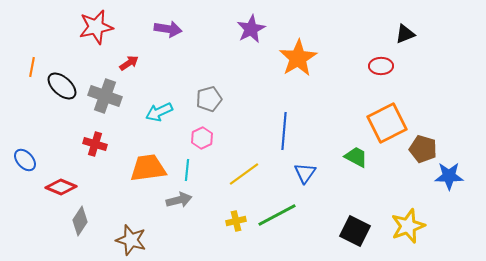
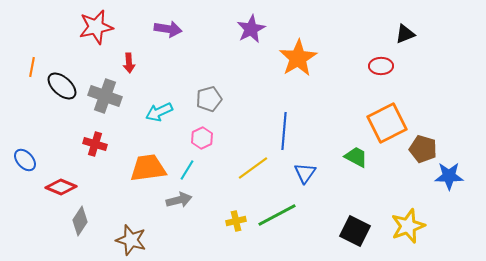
red arrow: rotated 120 degrees clockwise
cyan line: rotated 25 degrees clockwise
yellow line: moved 9 px right, 6 px up
